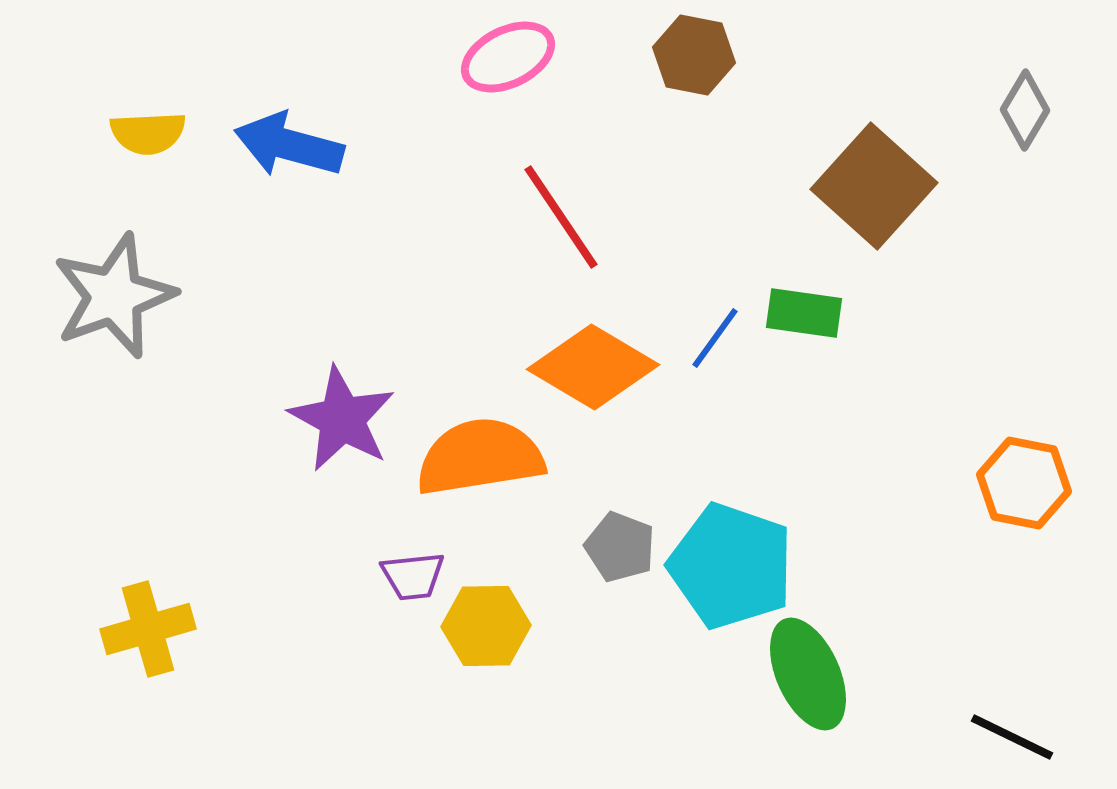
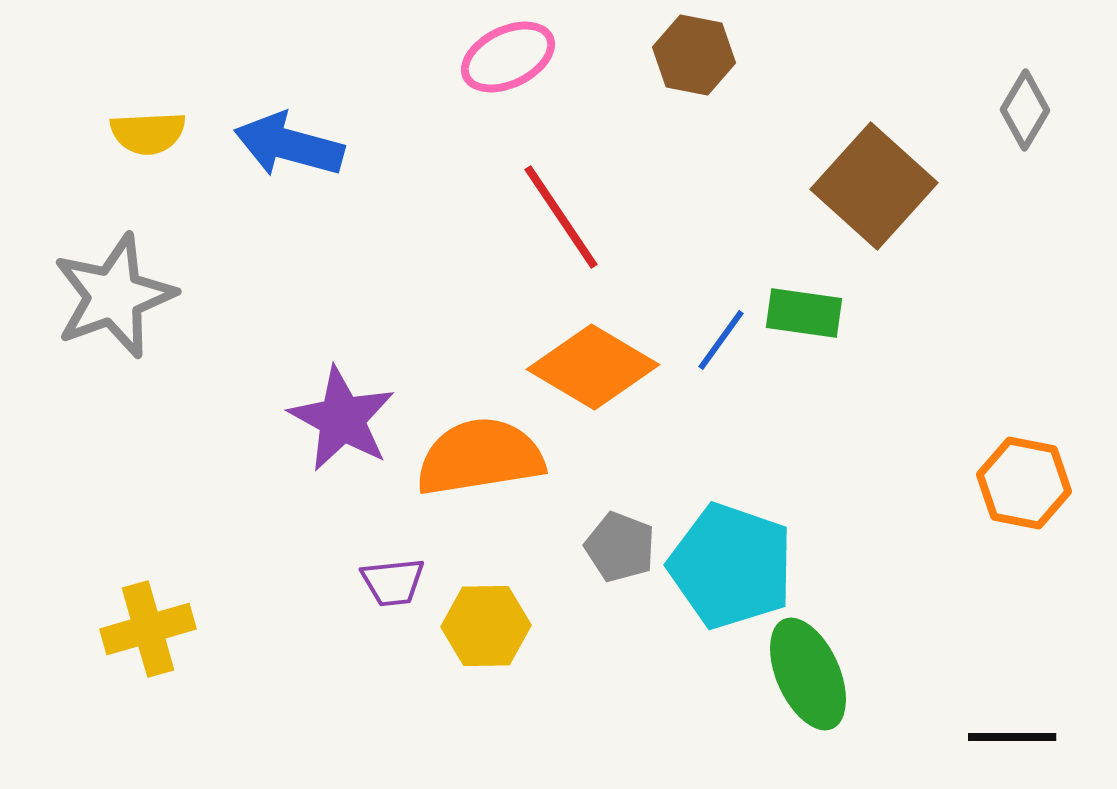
blue line: moved 6 px right, 2 px down
purple trapezoid: moved 20 px left, 6 px down
black line: rotated 26 degrees counterclockwise
